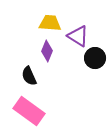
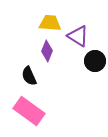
black circle: moved 3 px down
